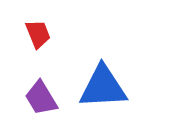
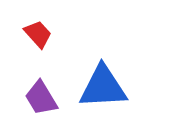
red trapezoid: rotated 20 degrees counterclockwise
